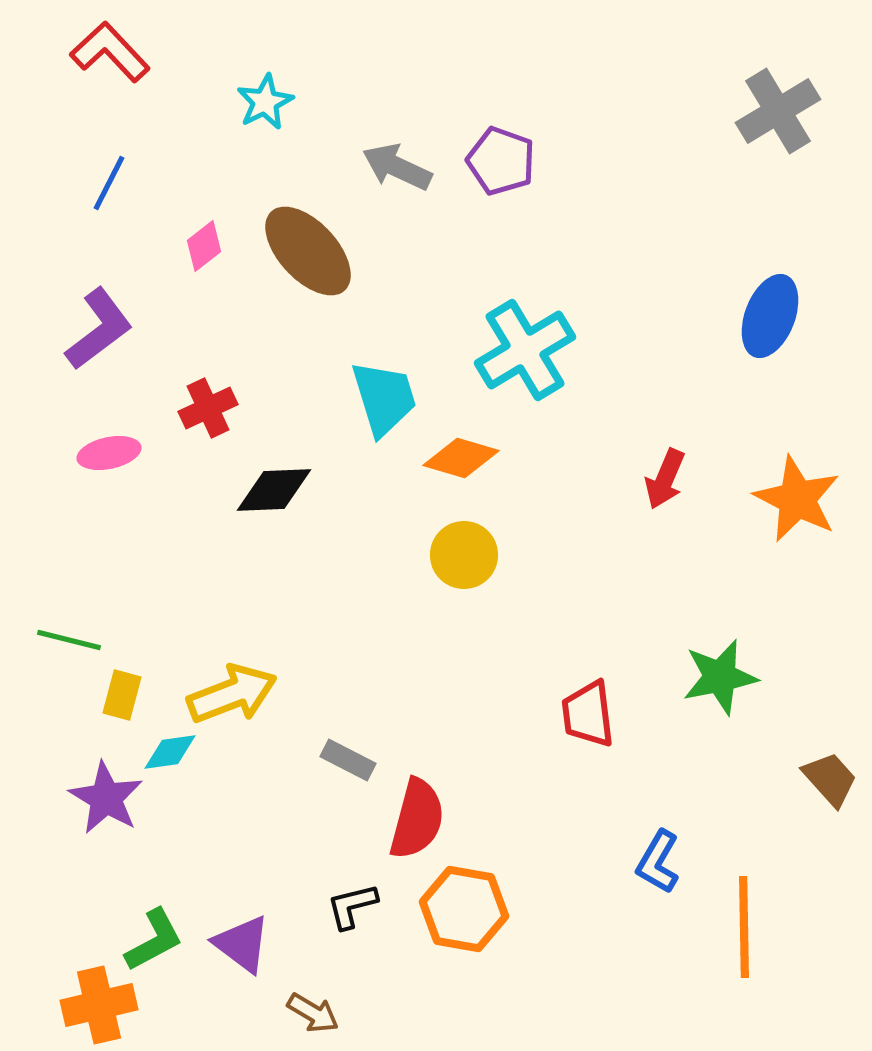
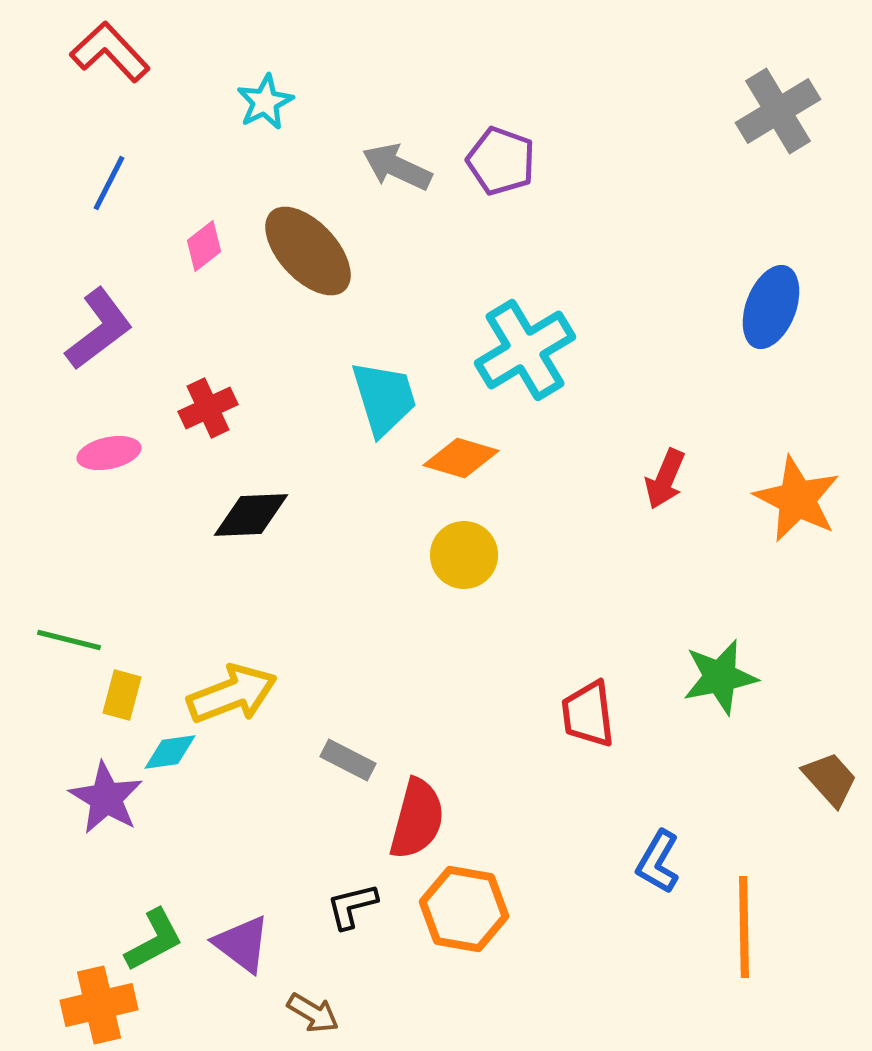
blue ellipse: moved 1 px right, 9 px up
black diamond: moved 23 px left, 25 px down
